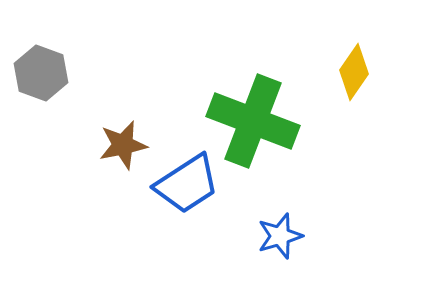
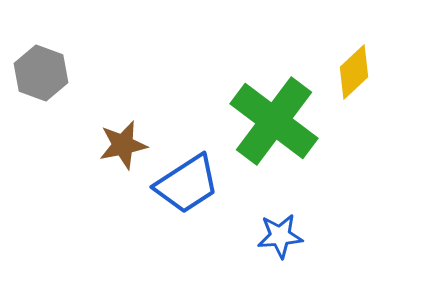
yellow diamond: rotated 12 degrees clockwise
green cross: moved 21 px right; rotated 16 degrees clockwise
blue star: rotated 12 degrees clockwise
